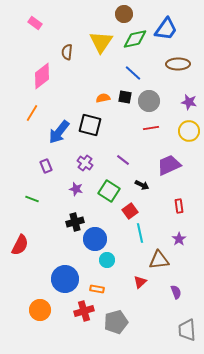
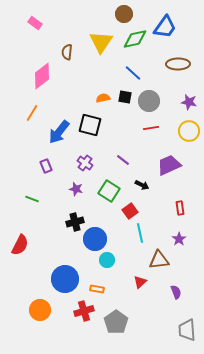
blue trapezoid at (166, 29): moved 1 px left, 2 px up
red rectangle at (179, 206): moved 1 px right, 2 px down
gray pentagon at (116, 322): rotated 20 degrees counterclockwise
